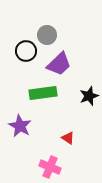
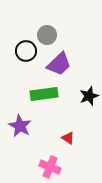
green rectangle: moved 1 px right, 1 px down
